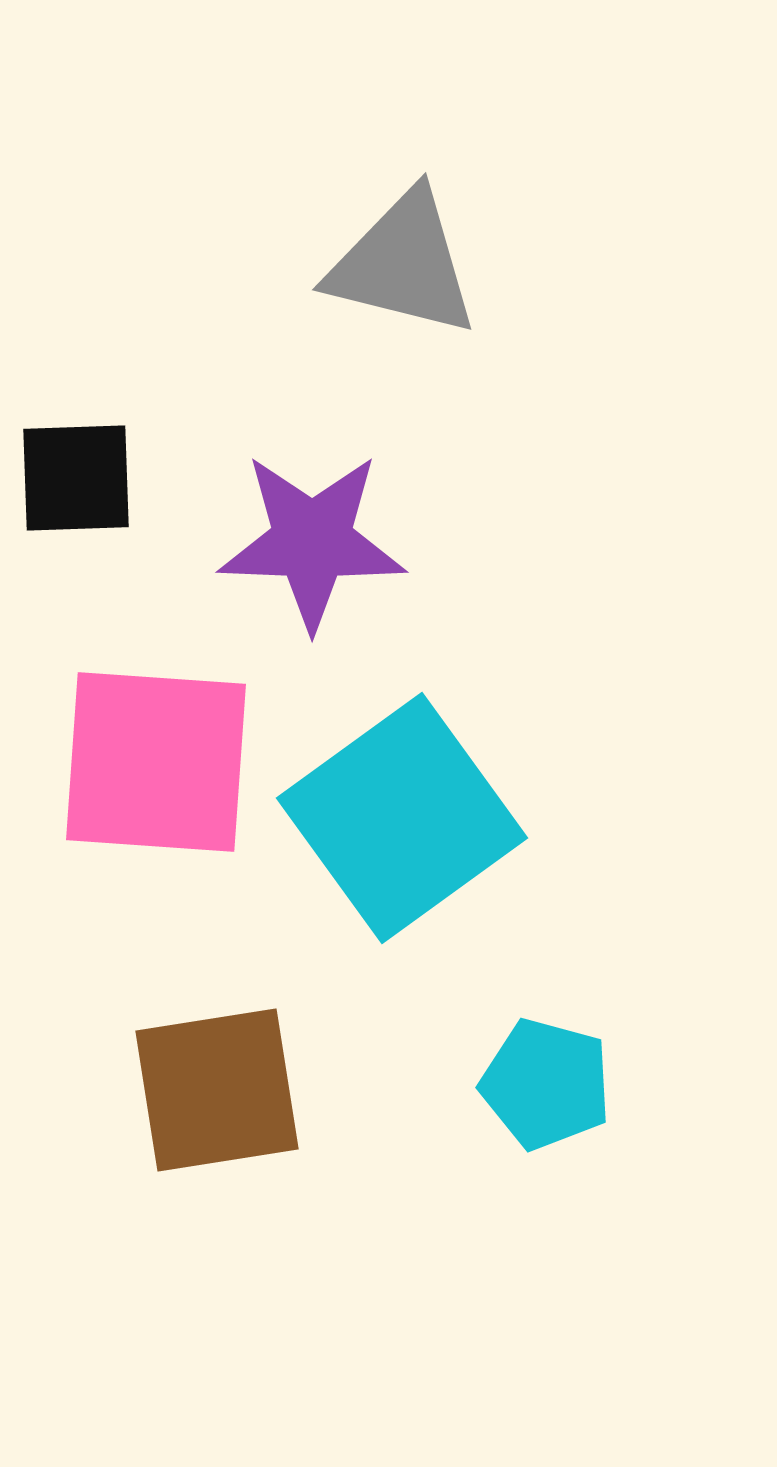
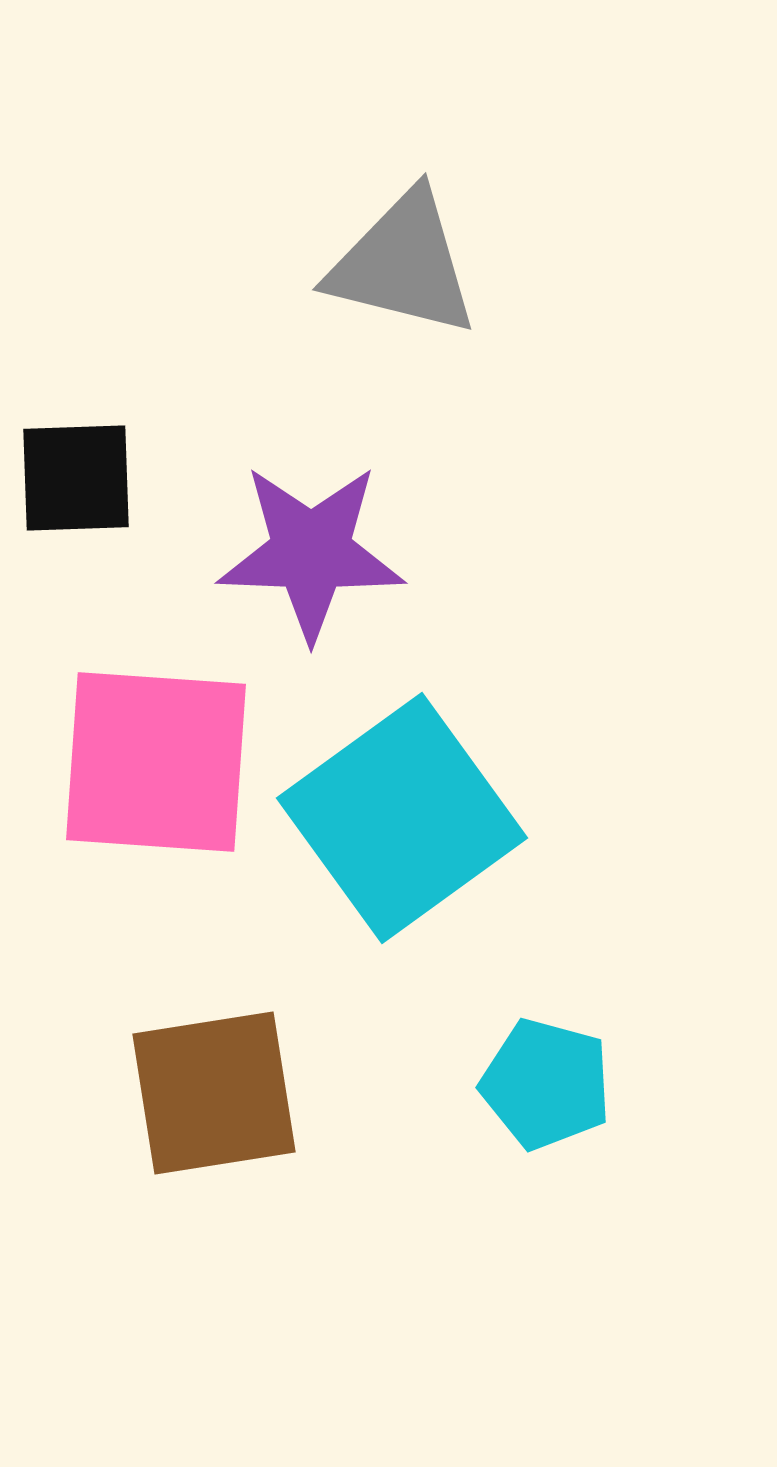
purple star: moved 1 px left, 11 px down
brown square: moved 3 px left, 3 px down
